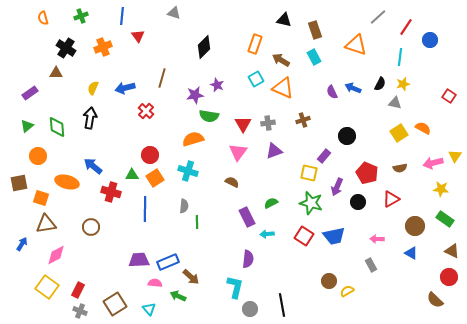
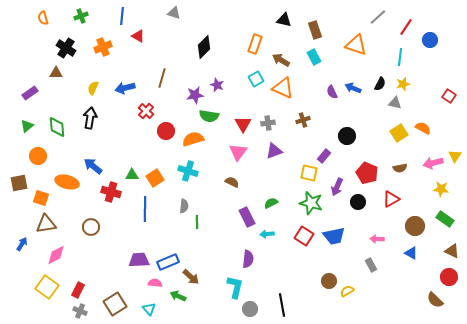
red triangle at (138, 36): rotated 24 degrees counterclockwise
red circle at (150, 155): moved 16 px right, 24 px up
